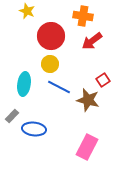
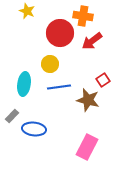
red circle: moved 9 px right, 3 px up
blue line: rotated 35 degrees counterclockwise
